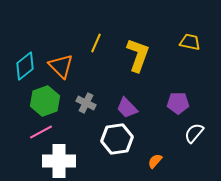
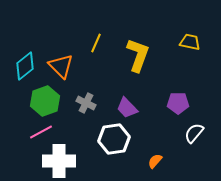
white hexagon: moved 3 px left
